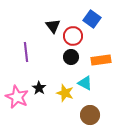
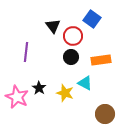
purple line: rotated 12 degrees clockwise
brown circle: moved 15 px right, 1 px up
